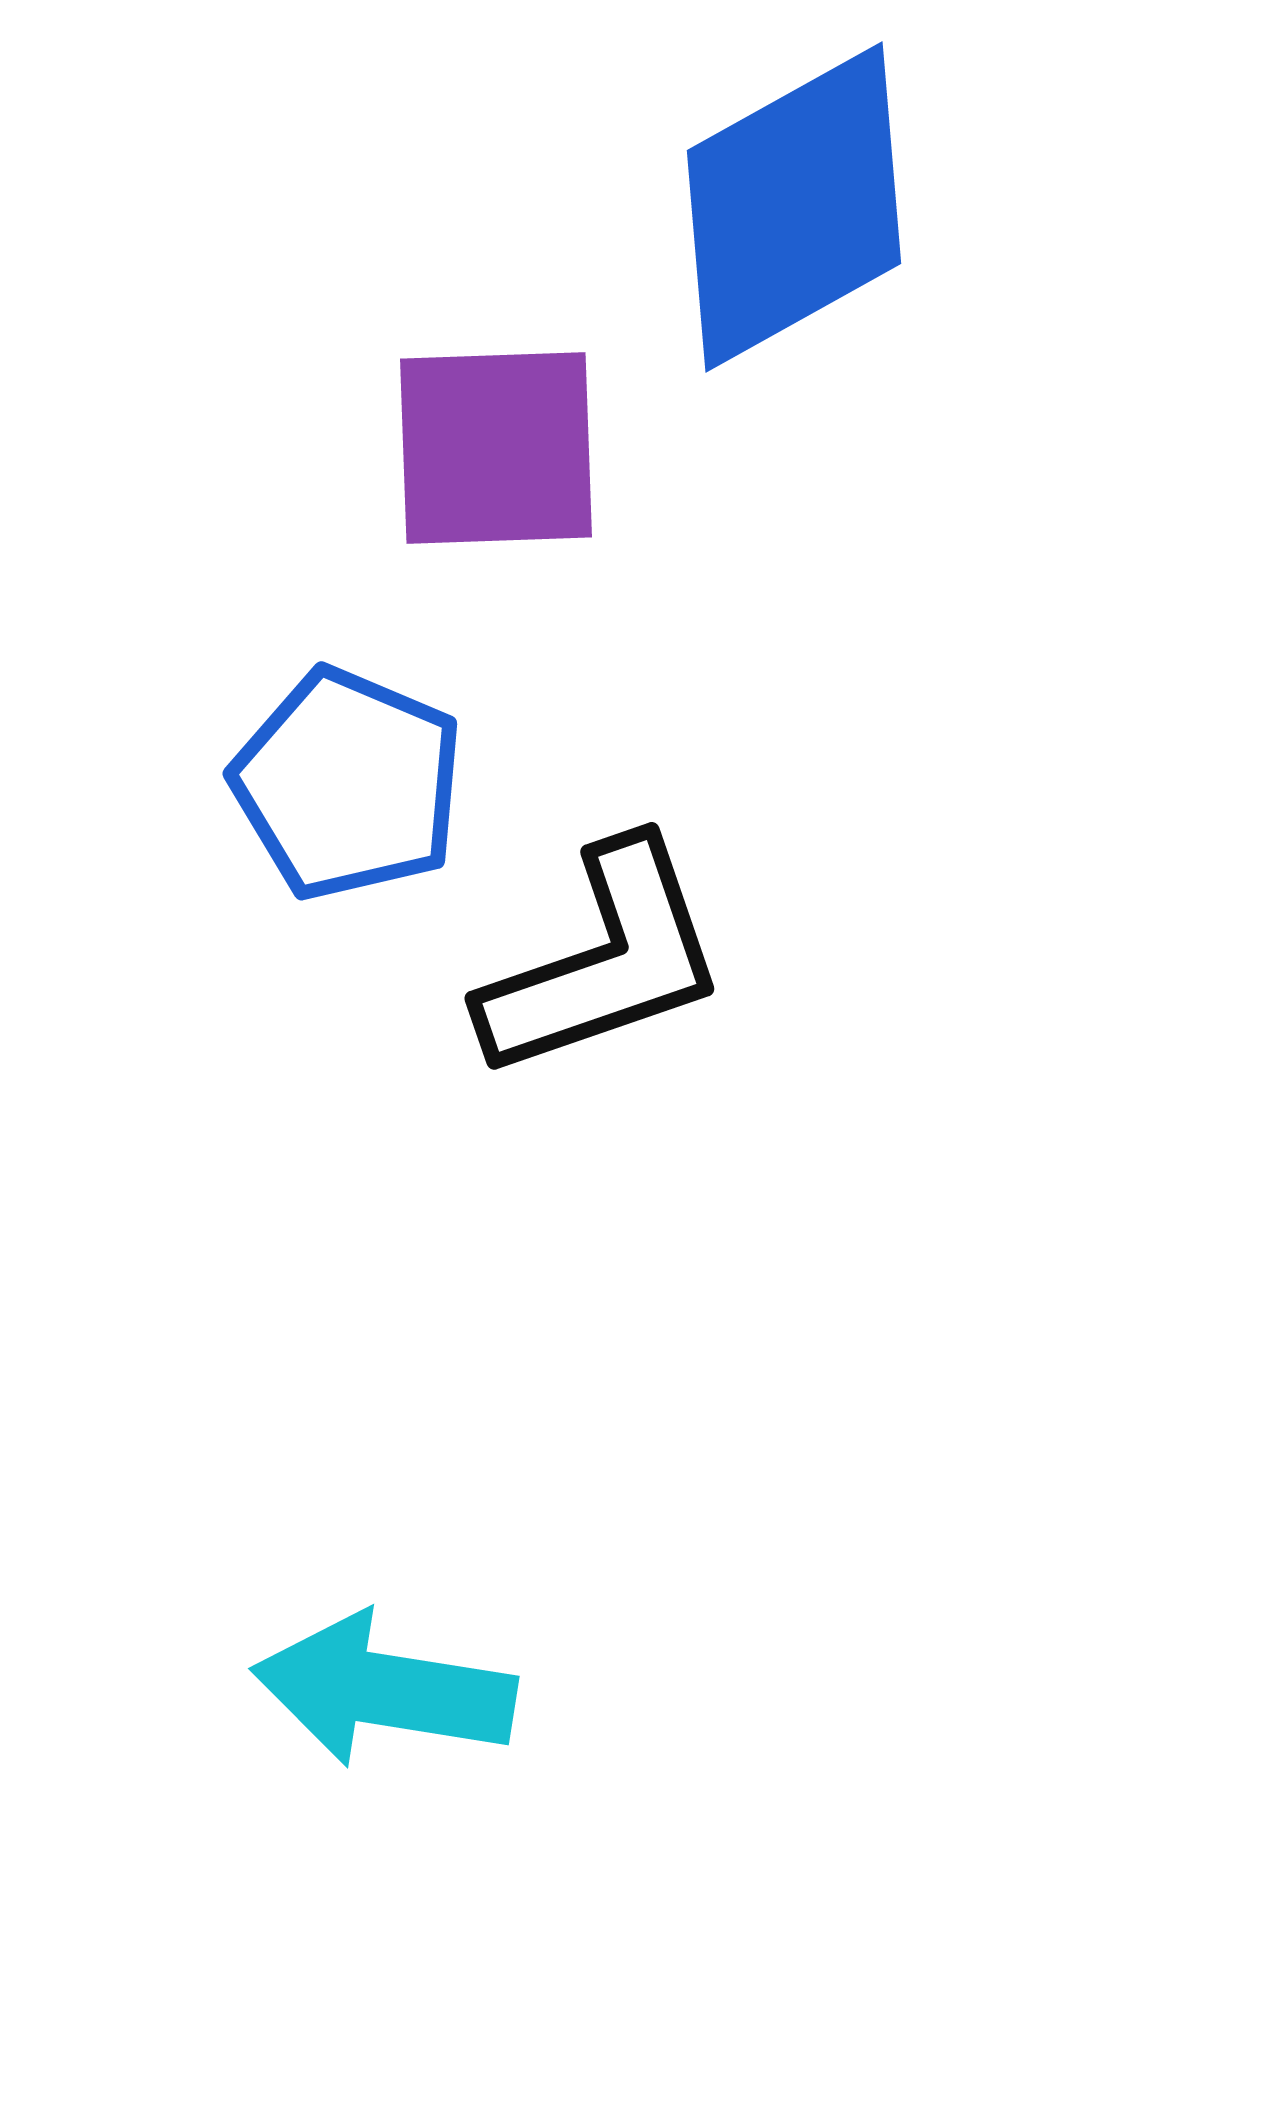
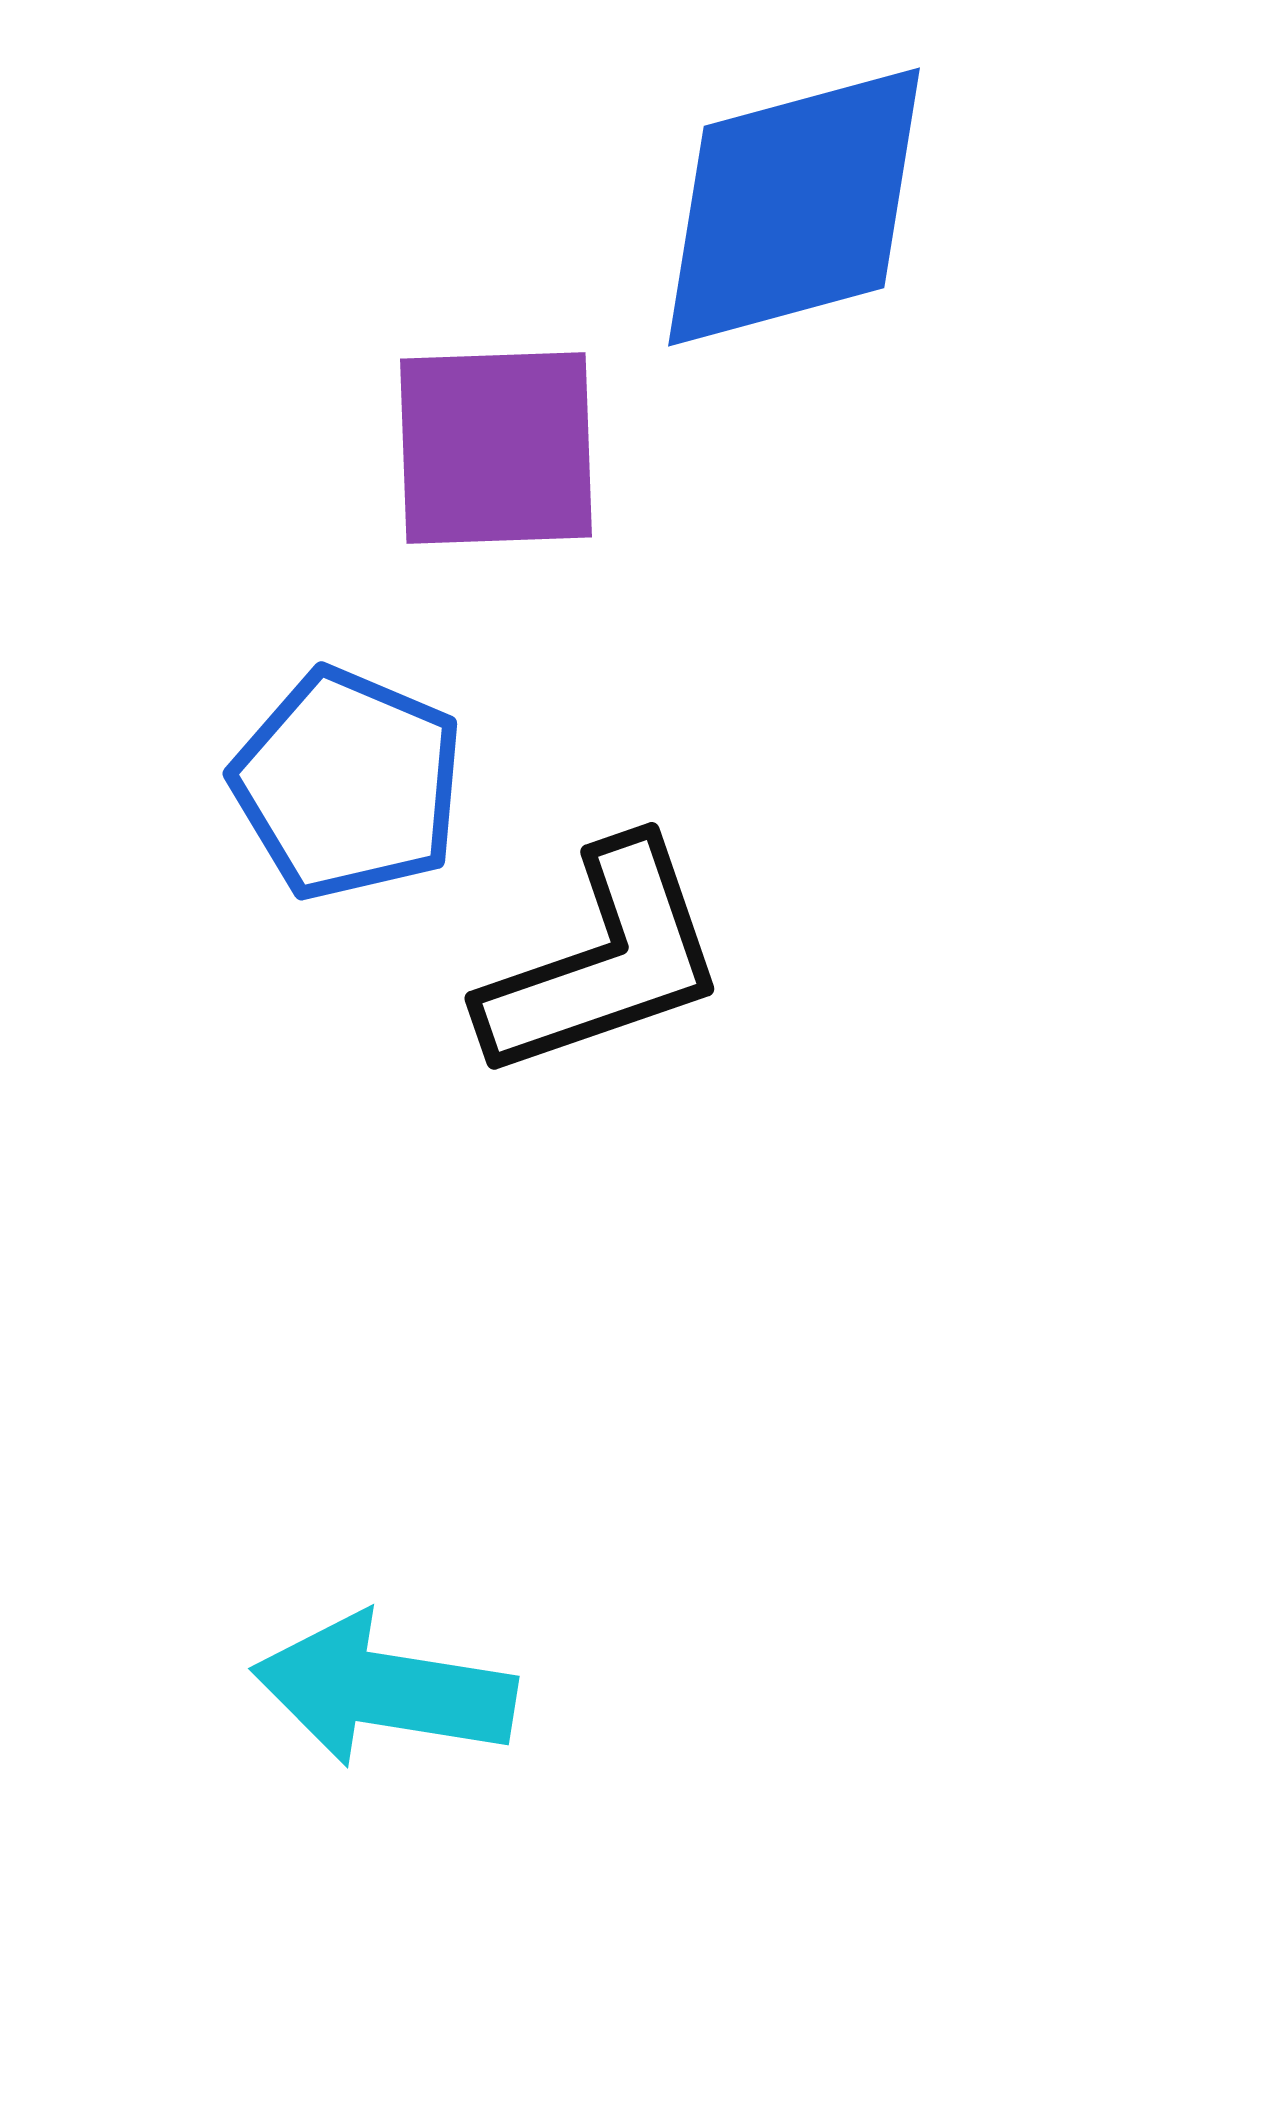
blue diamond: rotated 14 degrees clockwise
